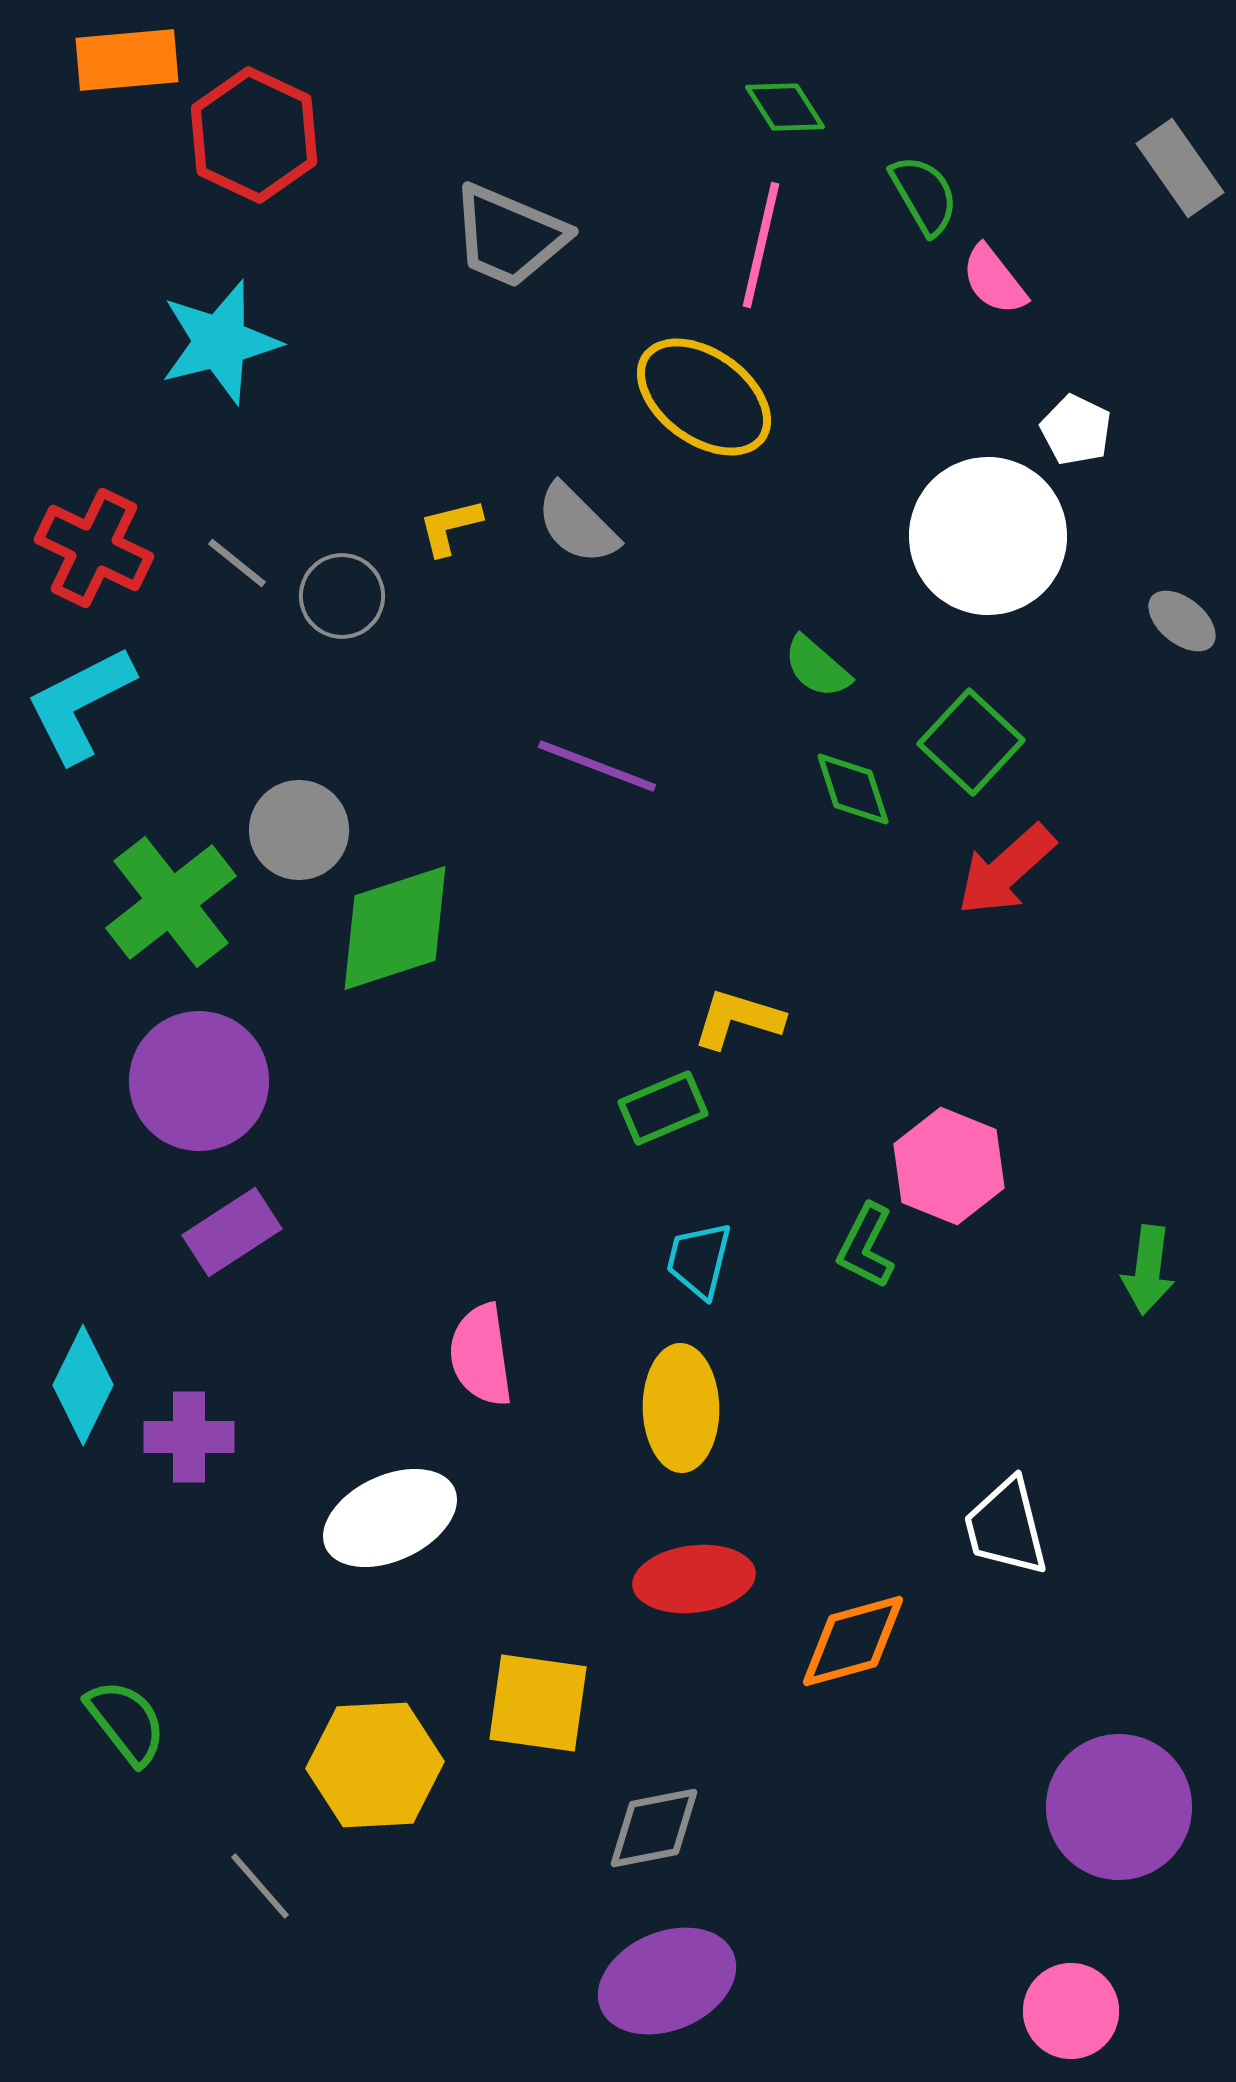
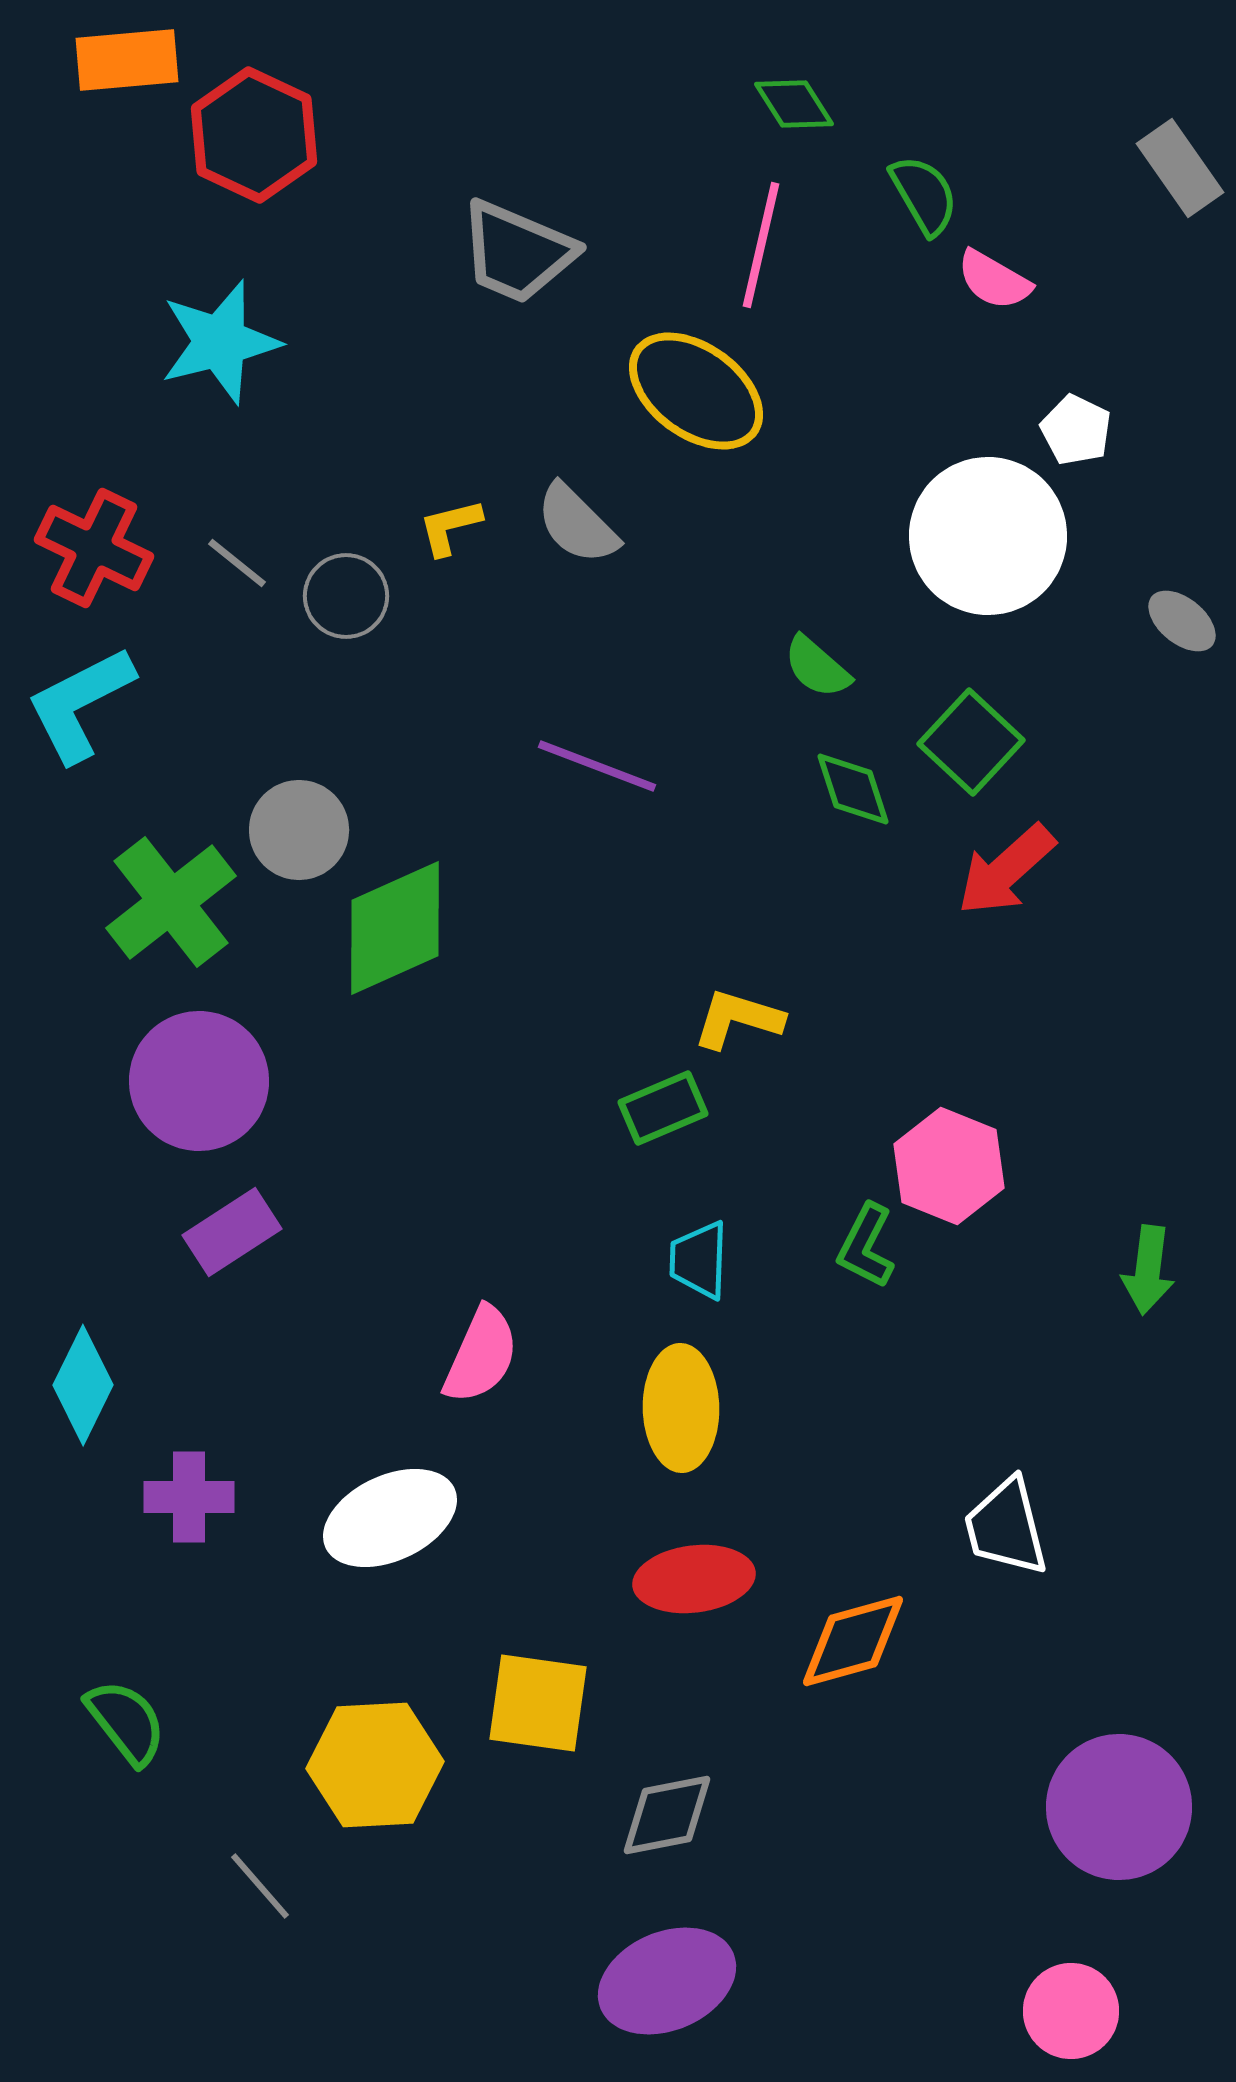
green diamond at (785, 107): moved 9 px right, 3 px up
gray trapezoid at (509, 236): moved 8 px right, 16 px down
pink semicircle at (994, 280): rotated 22 degrees counterclockwise
yellow ellipse at (704, 397): moved 8 px left, 6 px up
gray circle at (342, 596): moved 4 px right
green diamond at (395, 928): rotated 6 degrees counterclockwise
cyan trapezoid at (699, 1260): rotated 12 degrees counterclockwise
pink semicircle at (481, 1355): rotated 148 degrees counterclockwise
purple cross at (189, 1437): moved 60 px down
gray diamond at (654, 1828): moved 13 px right, 13 px up
